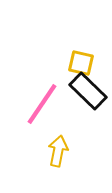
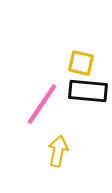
black rectangle: rotated 39 degrees counterclockwise
